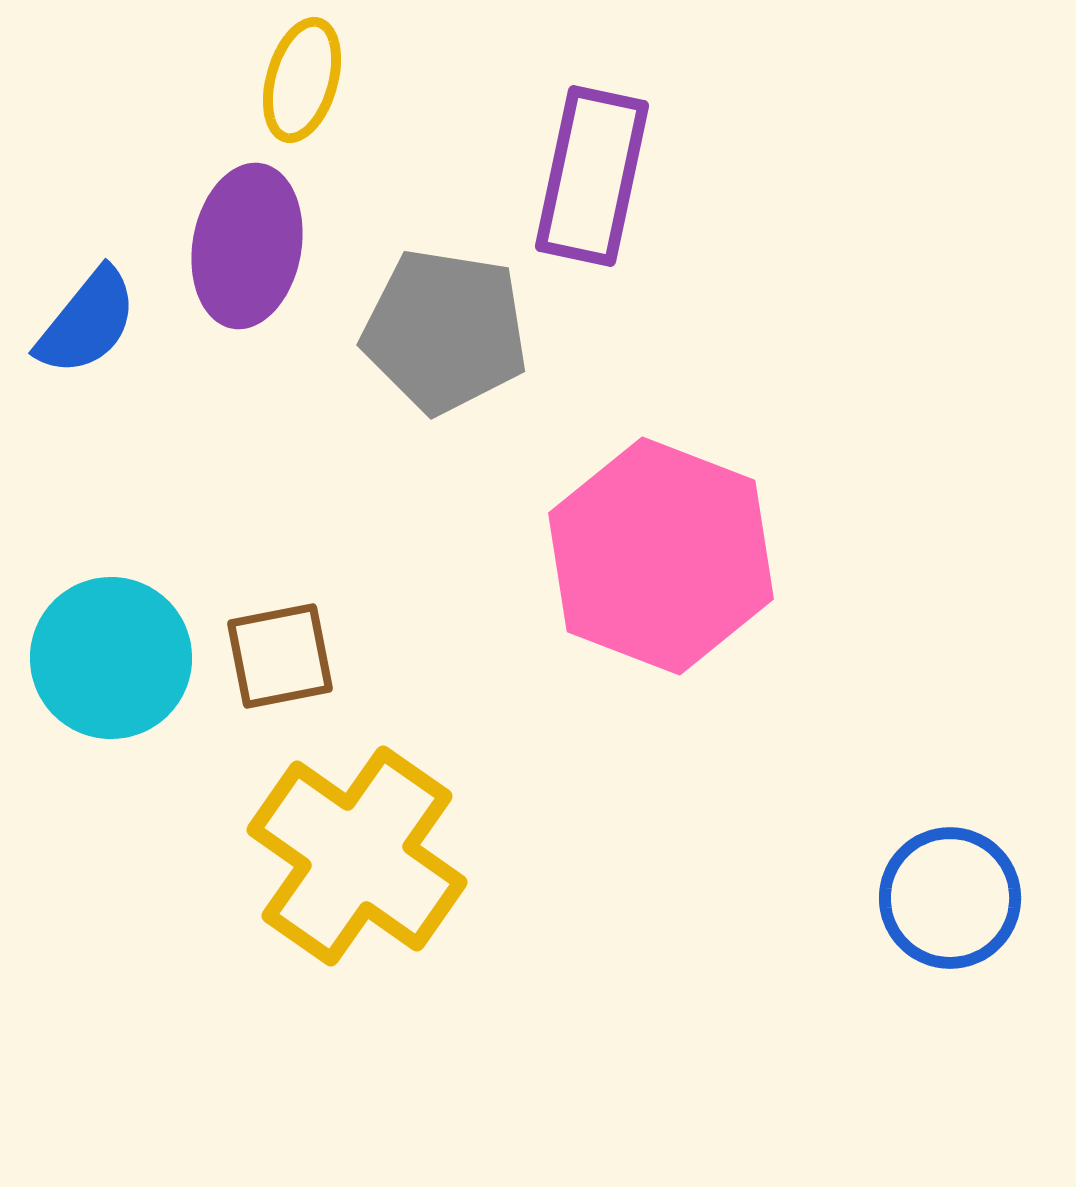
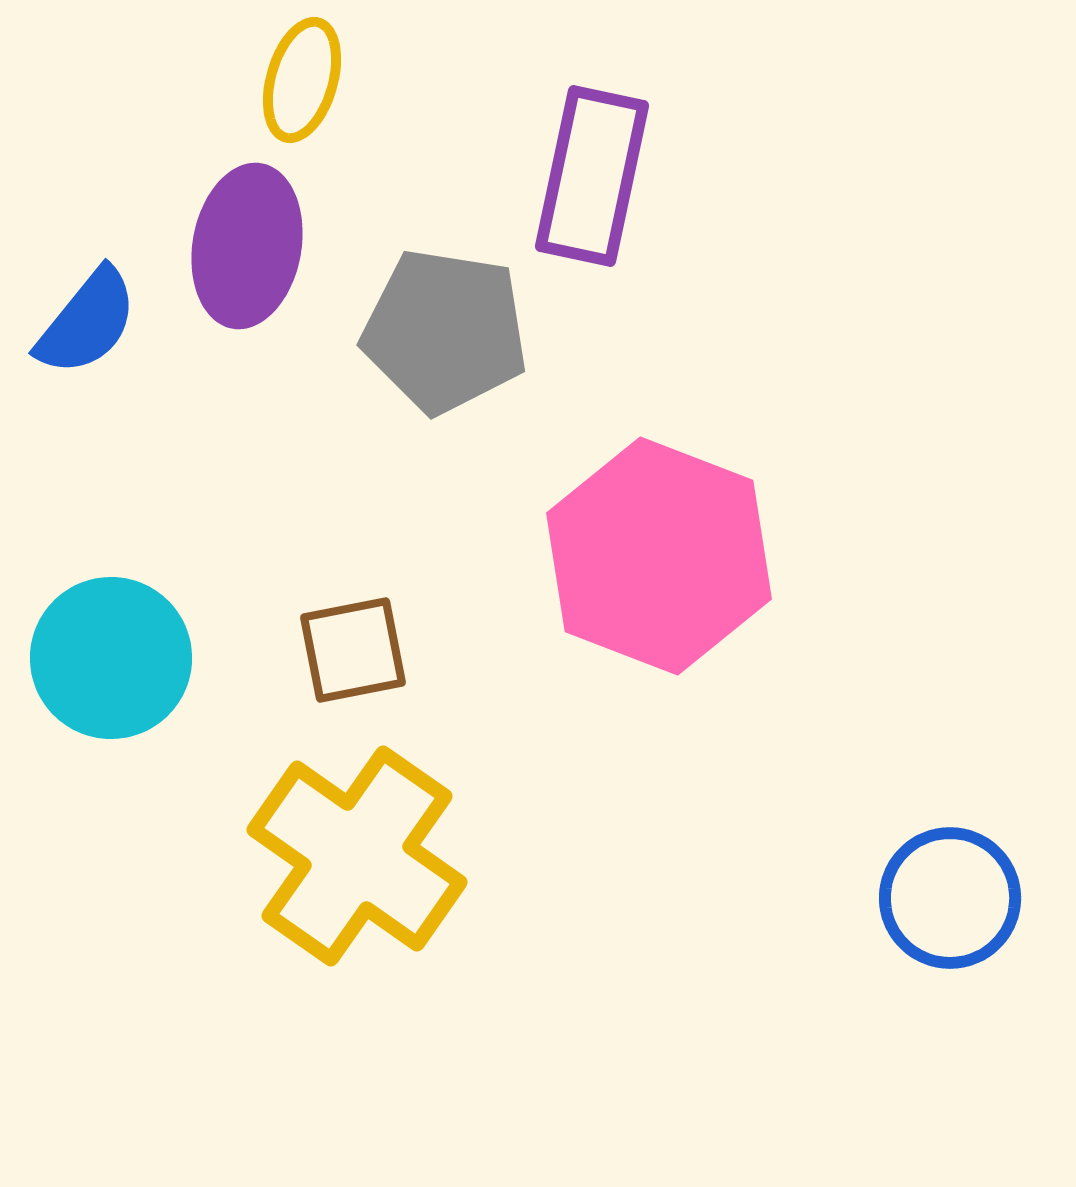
pink hexagon: moved 2 px left
brown square: moved 73 px right, 6 px up
